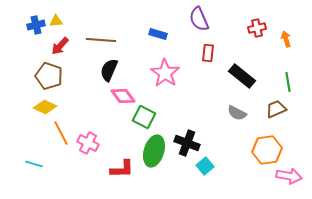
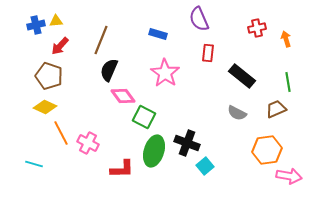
brown line: rotated 72 degrees counterclockwise
